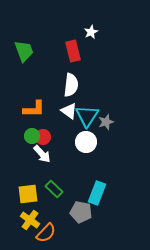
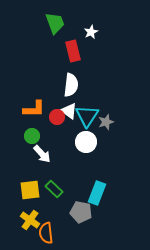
green trapezoid: moved 31 px right, 28 px up
red circle: moved 14 px right, 20 px up
yellow square: moved 2 px right, 4 px up
orange semicircle: rotated 130 degrees clockwise
